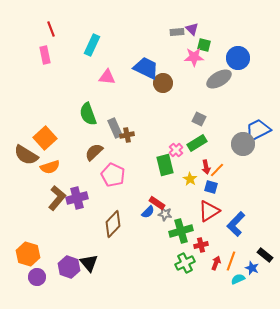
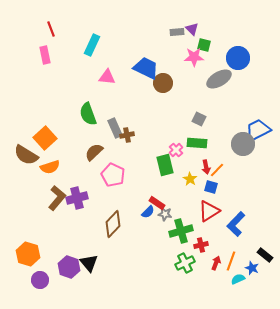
green rectangle at (197, 143): rotated 36 degrees clockwise
purple circle at (37, 277): moved 3 px right, 3 px down
